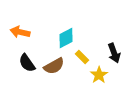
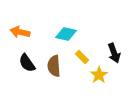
cyan diamond: moved 4 px up; rotated 40 degrees clockwise
brown semicircle: rotated 115 degrees clockwise
